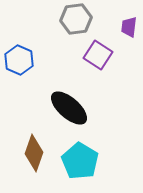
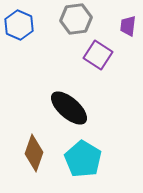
purple trapezoid: moved 1 px left, 1 px up
blue hexagon: moved 35 px up
cyan pentagon: moved 3 px right, 2 px up
